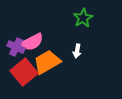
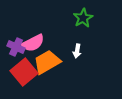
pink semicircle: moved 1 px right, 1 px down
